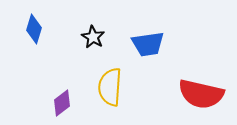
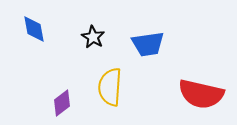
blue diamond: rotated 28 degrees counterclockwise
